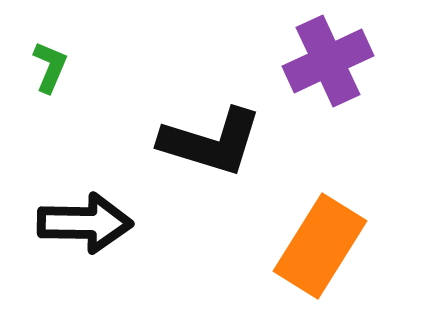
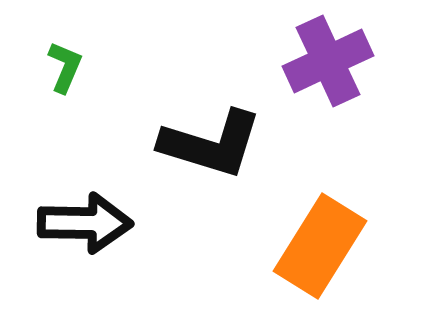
green L-shape: moved 15 px right
black L-shape: moved 2 px down
